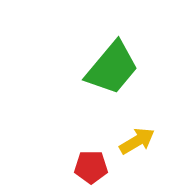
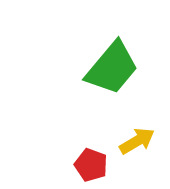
red pentagon: moved 2 px up; rotated 20 degrees clockwise
